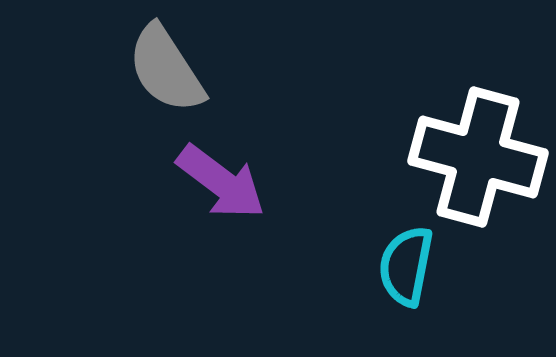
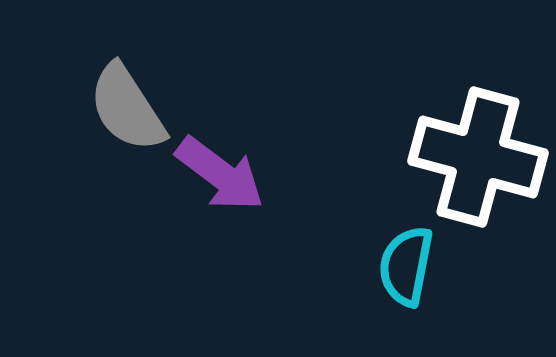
gray semicircle: moved 39 px left, 39 px down
purple arrow: moved 1 px left, 8 px up
